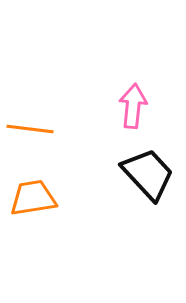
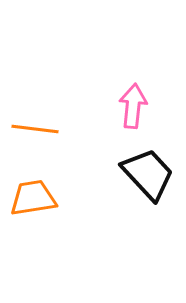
orange line: moved 5 px right
